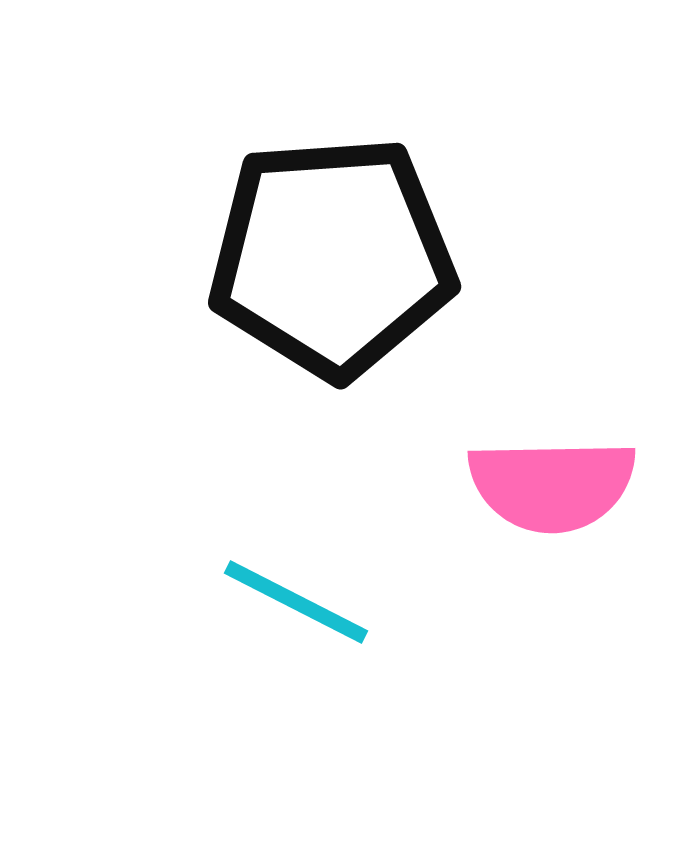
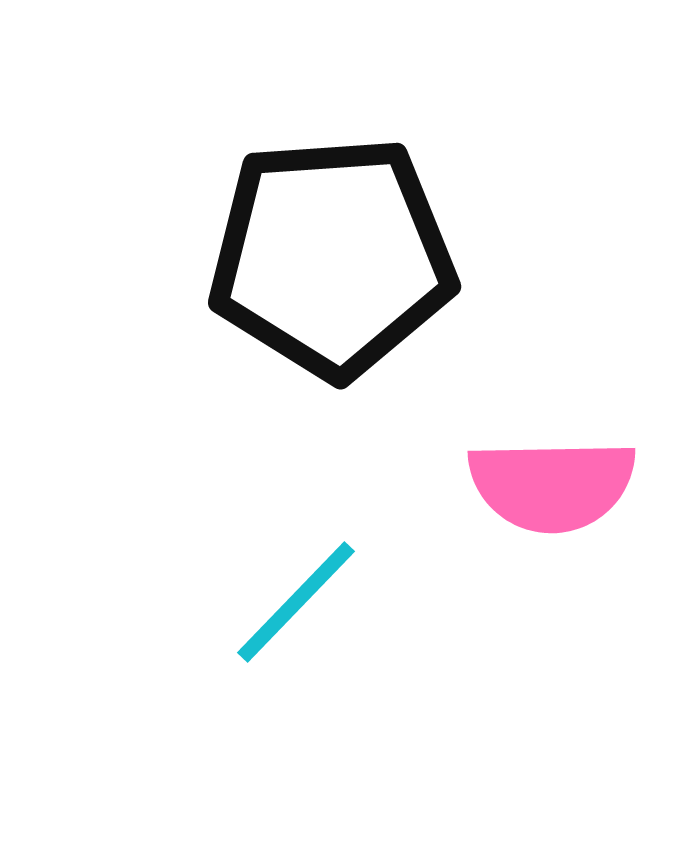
cyan line: rotated 73 degrees counterclockwise
